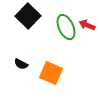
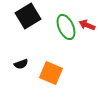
black square: rotated 15 degrees clockwise
black semicircle: rotated 48 degrees counterclockwise
